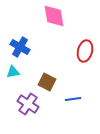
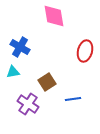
brown square: rotated 30 degrees clockwise
